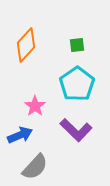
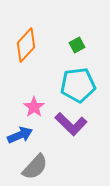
green square: rotated 21 degrees counterclockwise
cyan pentagon: moved 1 px right, 1 px down; rotated 28 degrees clockwise
pink star: moved 1 px left, 1 px down
purple L-shape: moved 5 px left, 6 px up
